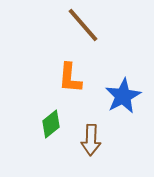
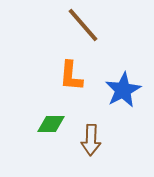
orange L-shape: moved 1 px right, 2 px up
blue star: moved 6 px up
green diamond: rotated 40 degrees clockwise
